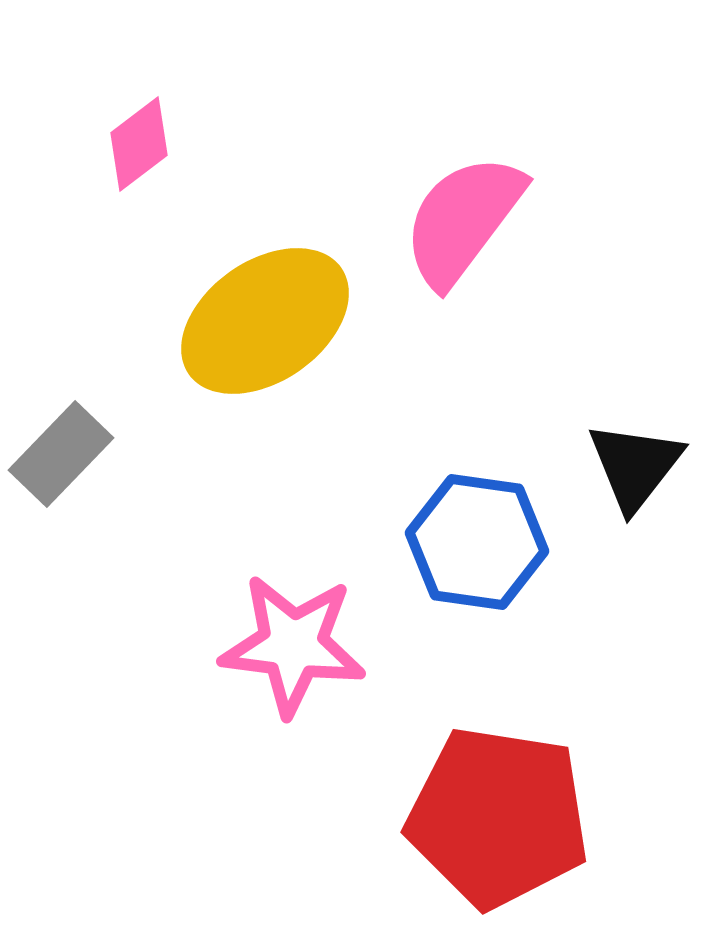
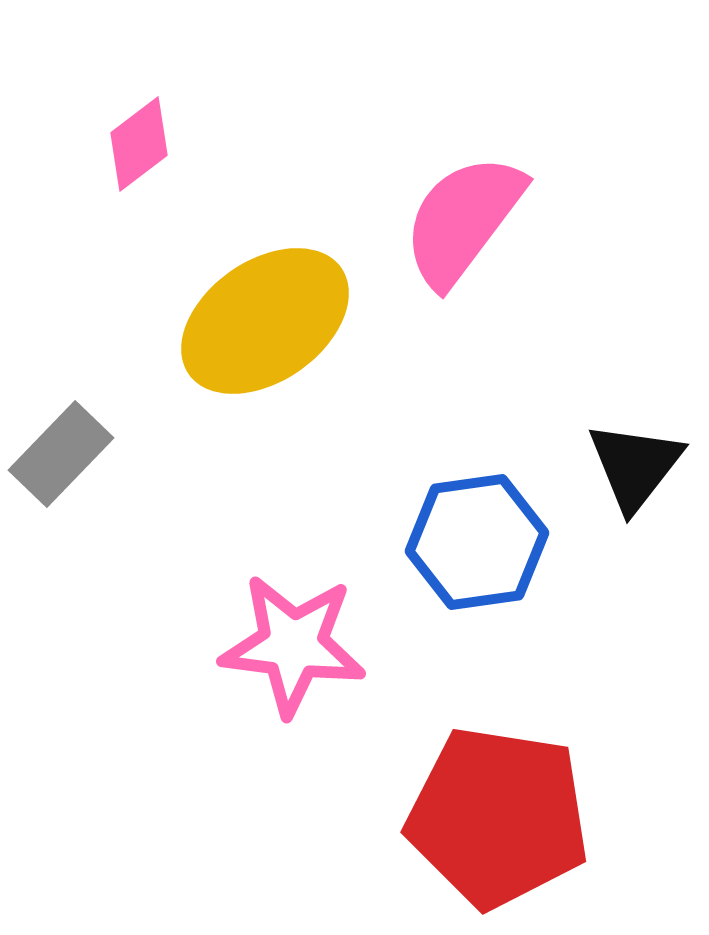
blue hexagon: rotated 16 degrees counterclockwise
